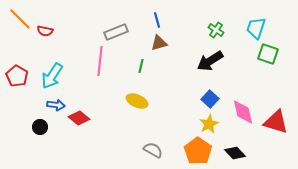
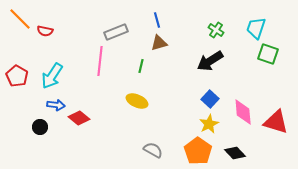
pink diamond: rotated 8 degrees clockwise
